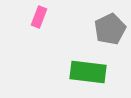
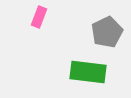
gray pentagon: moved 3 px left, 3 px down
